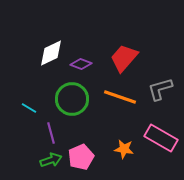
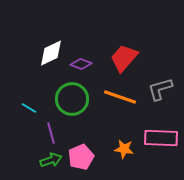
pink rectangle: rotated 28 degrees counterclockwise
